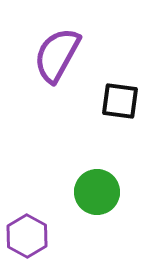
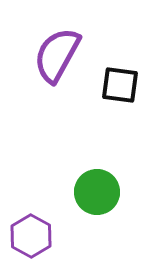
black square: moved 16 px up
purple hexagon: moved 4 px right
